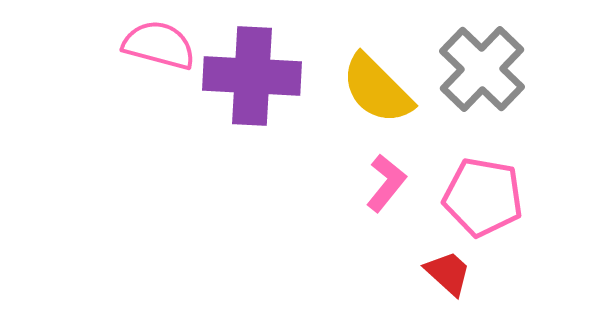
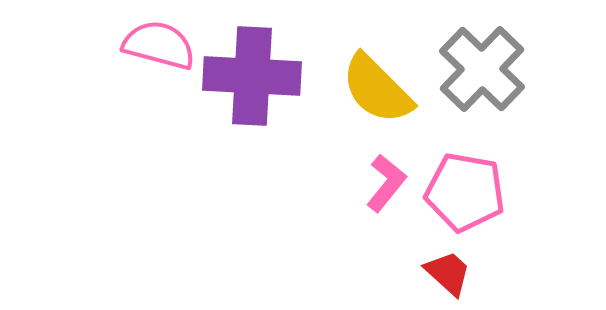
pink pentagon: moved 18 px left, 5 px up
